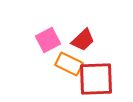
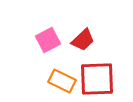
orange rectangle: moved 7 px left, 17 px down
red square: moved 1 px right
